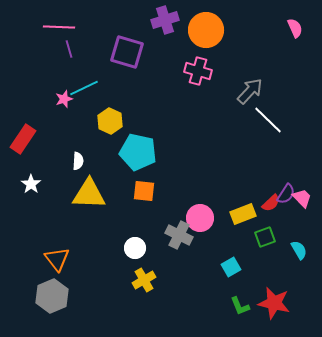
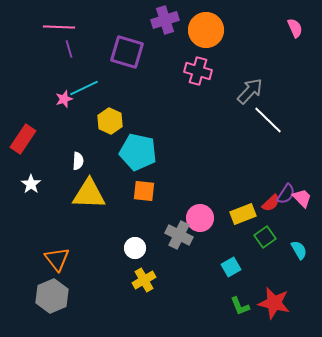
green square: rotated 15 degrees counterclockwise
